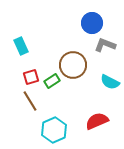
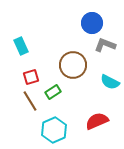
green rectangle: moved 1 px right, 11 px down
